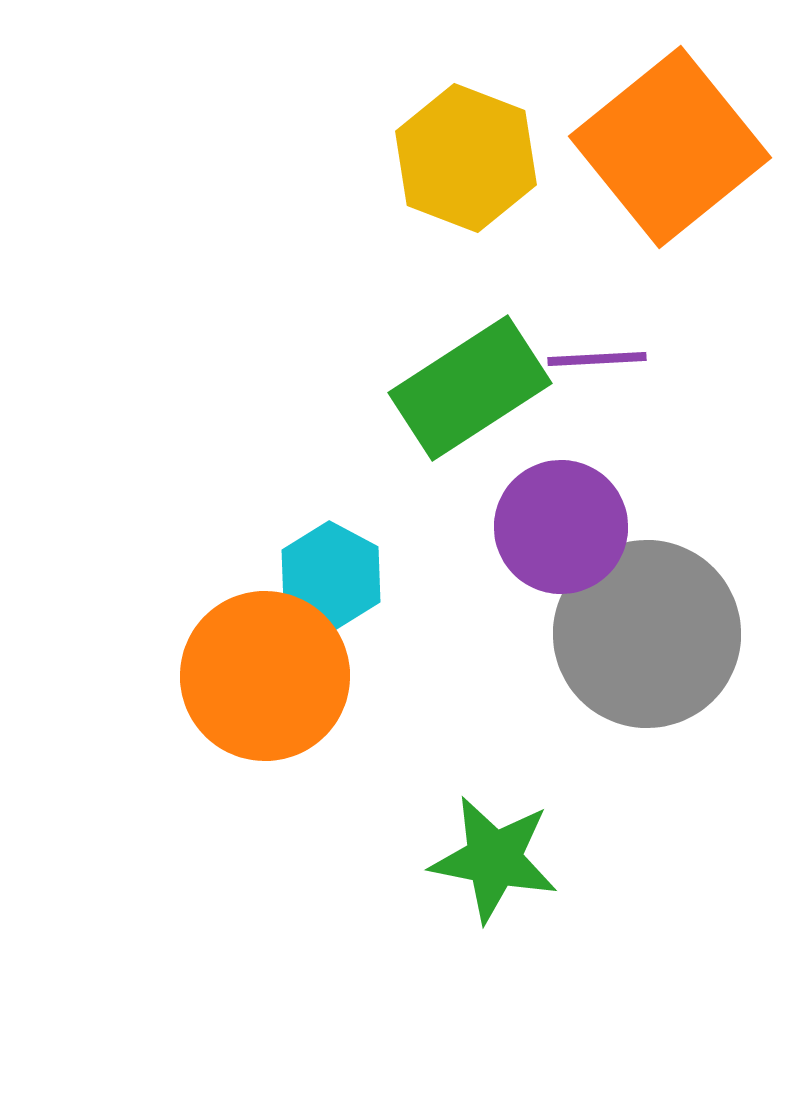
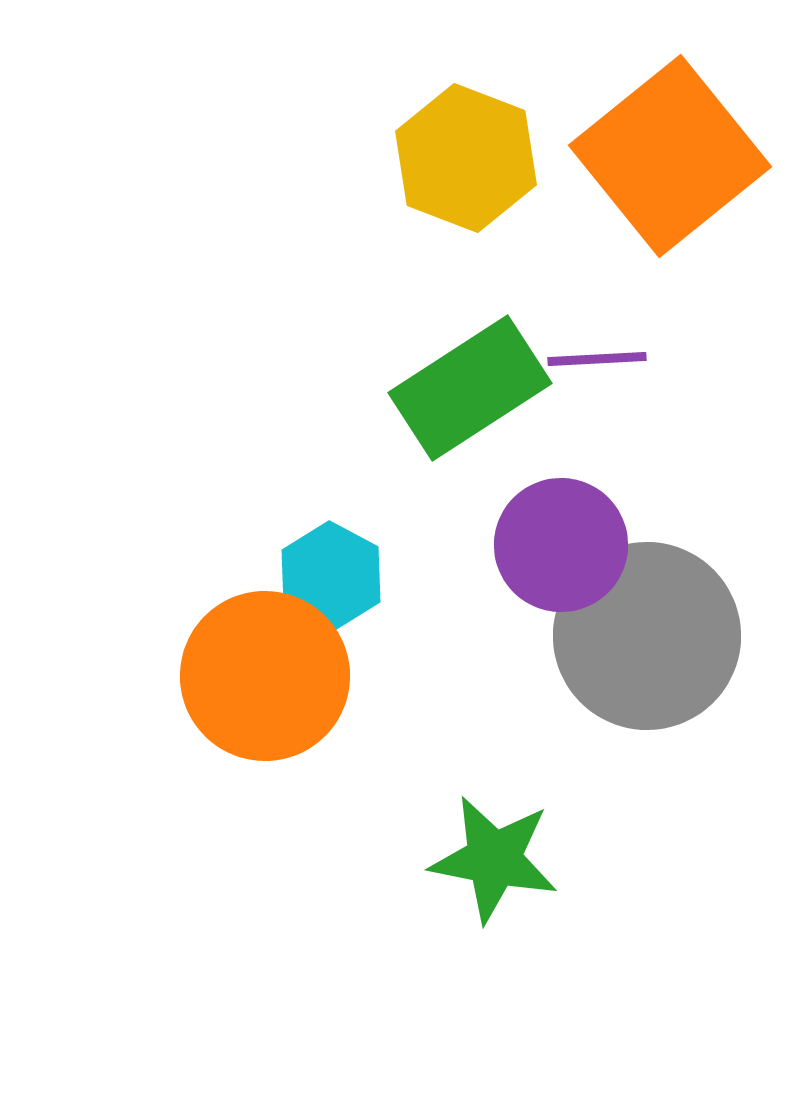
orange square: moved 9 px down
purple circle: moved 18 px down
gray circle: moved 2 px down
